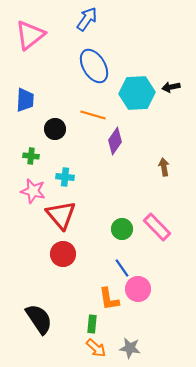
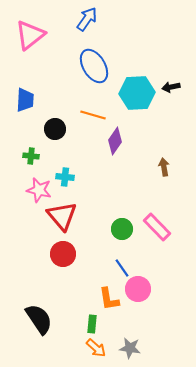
pink star: moved 6 px right, 1 px up
red triangle: moved 1 px right, 1 px down
